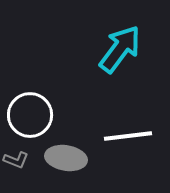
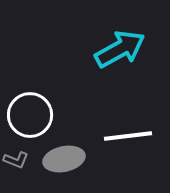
cyan arrow: rotated 24 degrees clockwise
gray ellipse: moved 2 px left, 1 px down; rotated 21 degrees counterclockwise
